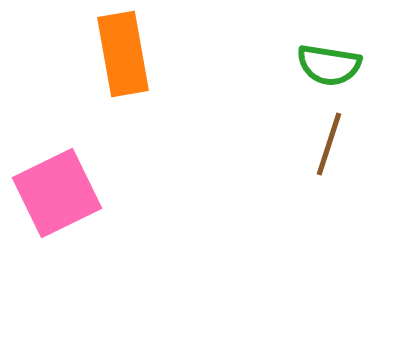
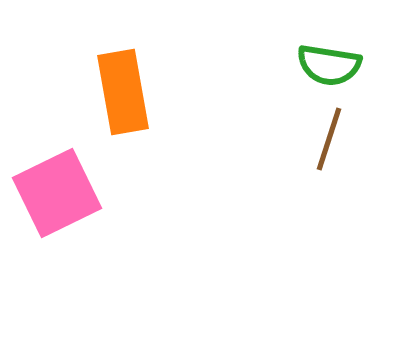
orange rectangle: moved 38 px down
brown line: moved 5 px up
